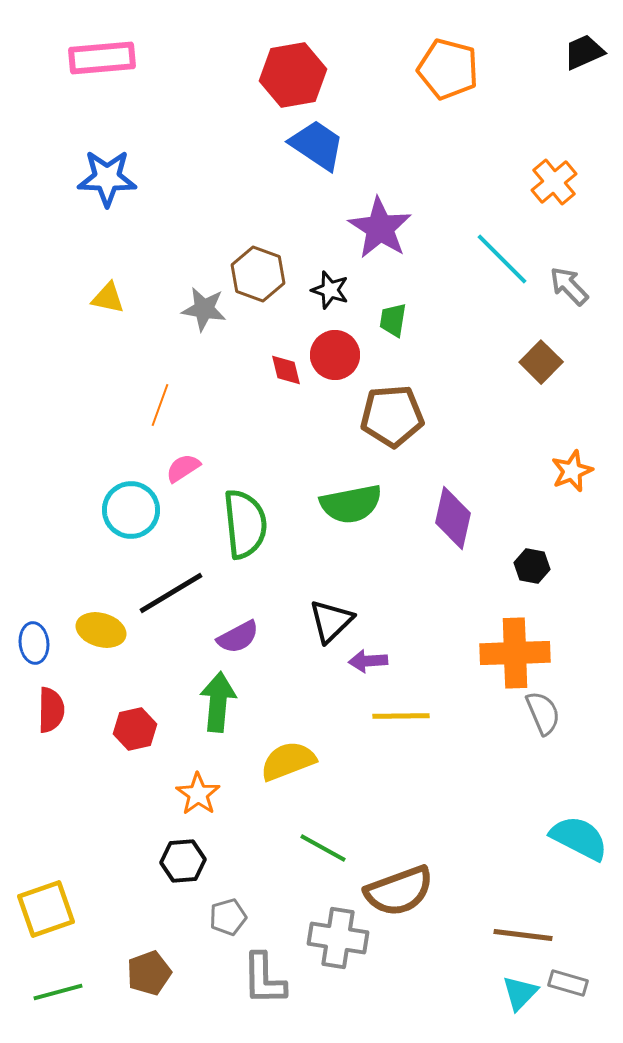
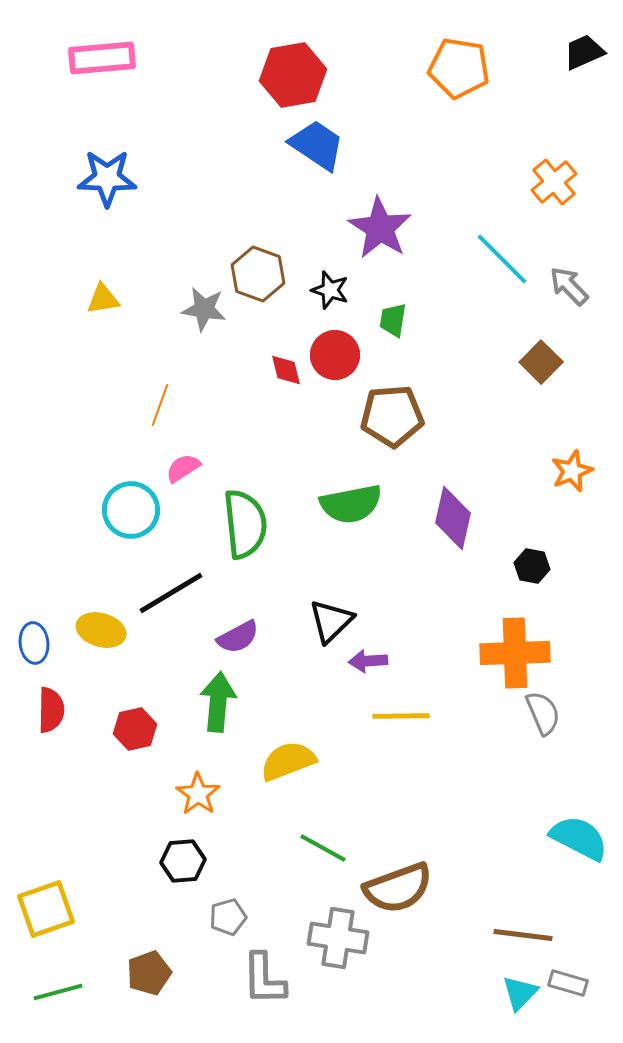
orange pentagon at (448, 69): moved 11 px right, 1 px up; rotated 6 degrees counterclockwise
yellow triangle at (108, 298): moved 5 px left, 1 px down; rotated 21 degrees counterclockwise
brown semicircle at (399, 891): moved 1 px left, 3 px up
